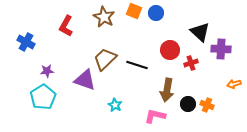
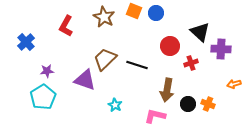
blue cross: rotated 18 degrees clockwise
red circle: moved 4 px up
orange cross: moved 1 px right, 1 px up
